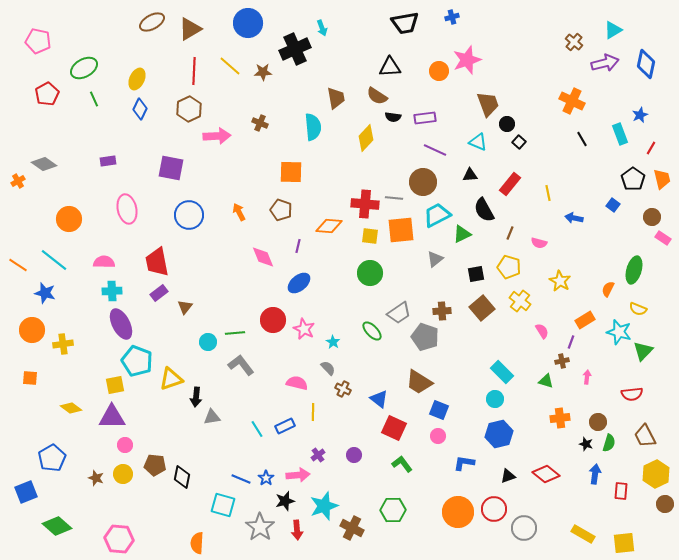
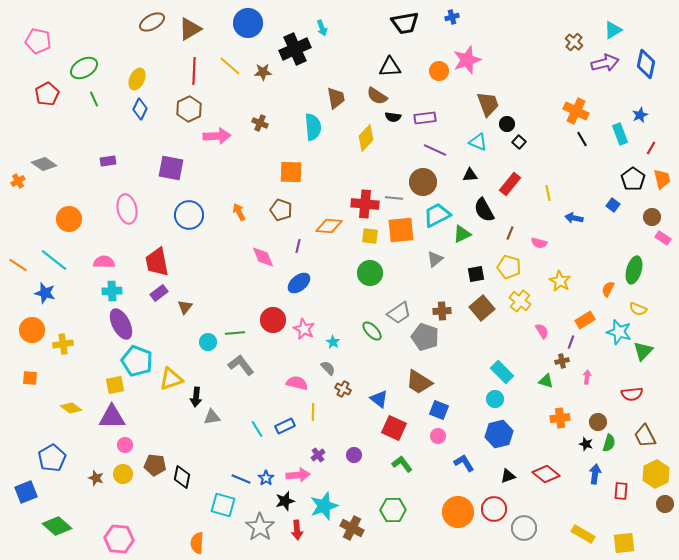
orange cross at (572, 101): moved 4 px right, 10 px down
blue L-shape at (464, 463): rotated 50 degrees clockwise
